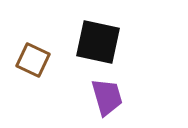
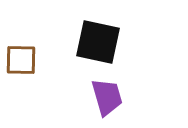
brown square: moved 12 px left; rotated 24 degrees counterclockwise
